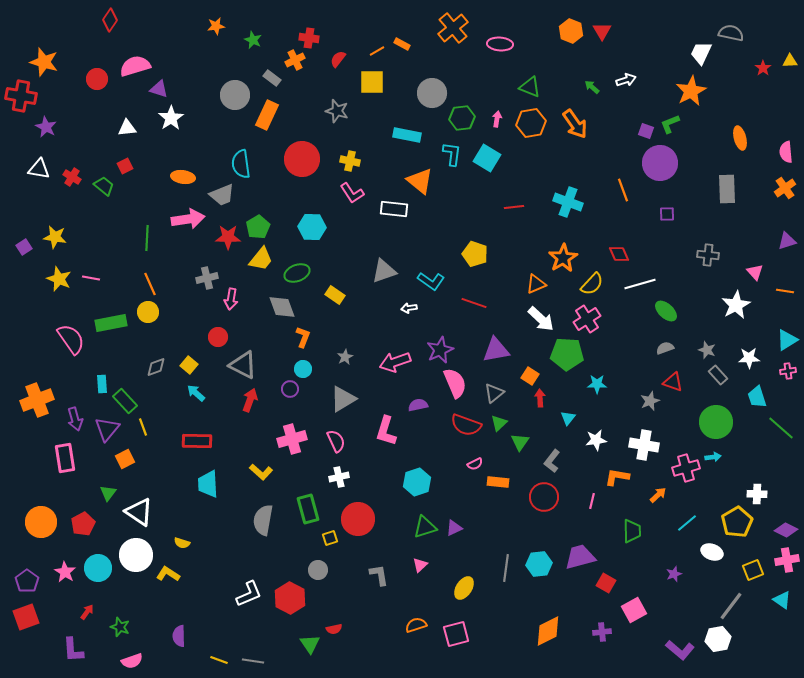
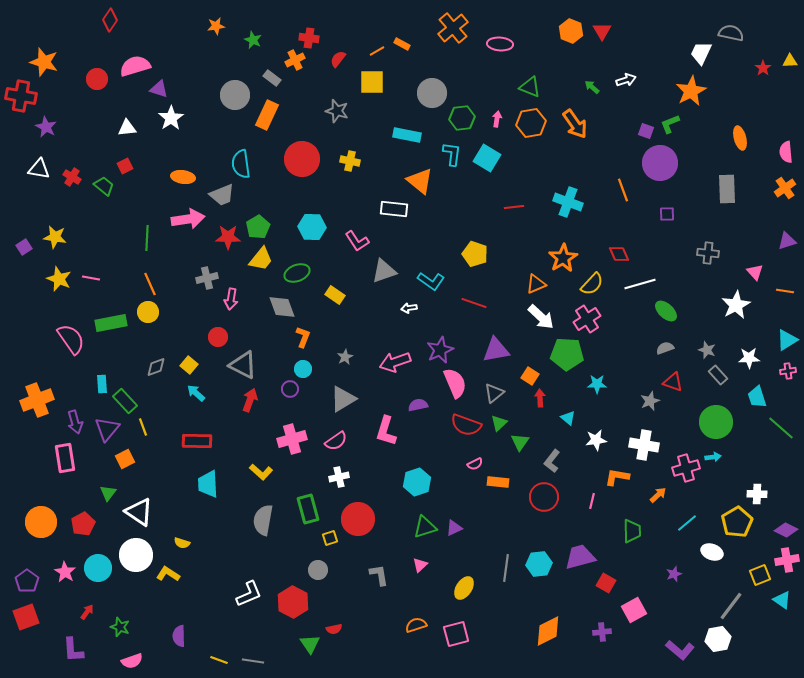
pink L-shape at (352, 193): moved 5 px right, 48 px down
gray cross at (708, 255): moved 2 px up
white arrow at (541, 319): moved 2 px up
cyan triangle at (568, 418): rotated 28 degrees counterclockwise
purple arrow at (75, 419): moved 3 px down
pink semicircle at (336, 441): rotated 80 degrees clockwise
yellow square at (753, 570): moved 7 px right, 5 px down
red hexagon at (290, 598): moved 3 px right, 4 px down
